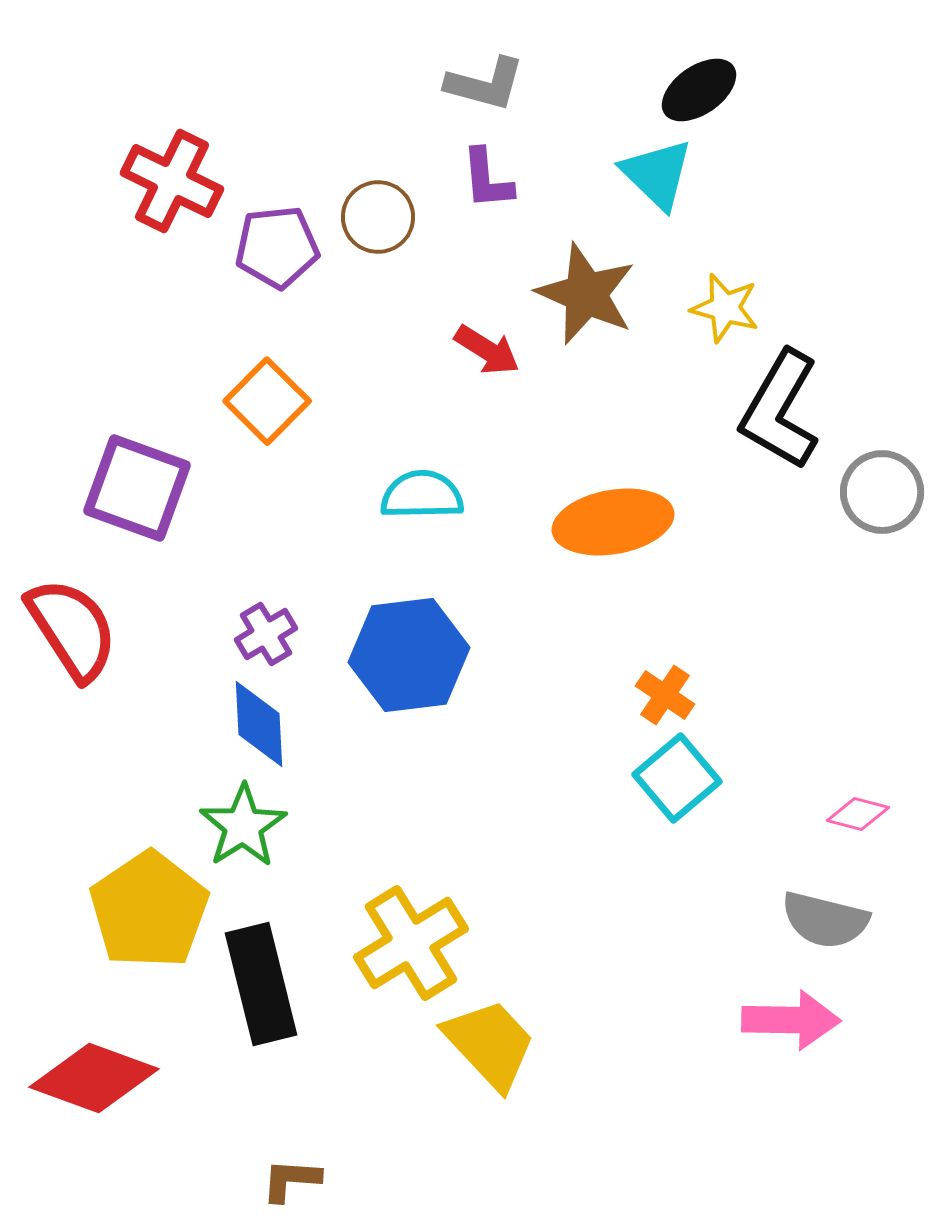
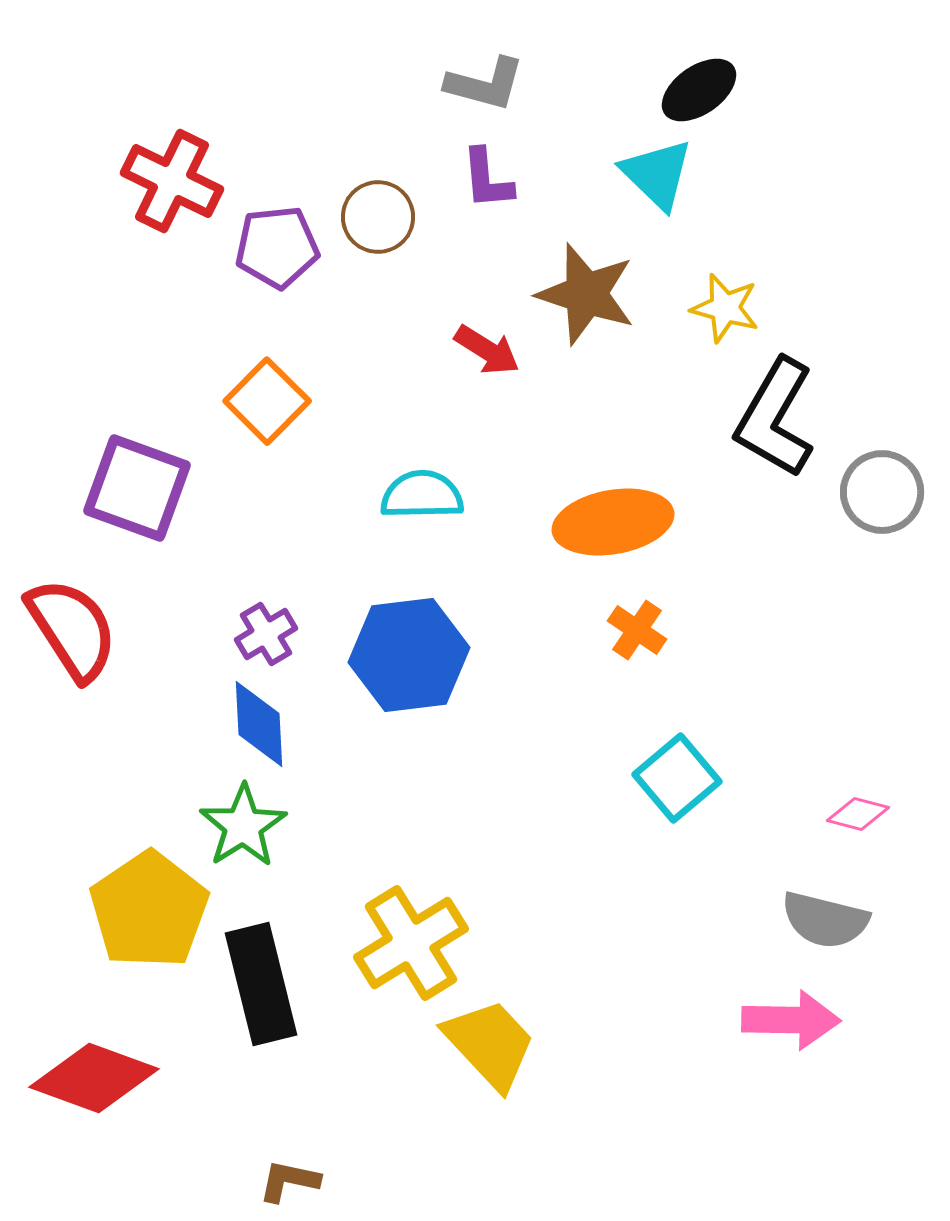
brown star: rotated 6 degrees counterclockwise
black L-shape: moved 5 px left, 8 px down
orange cross: moved 28 px left, 65 px up
brown L-shape: moved 2 px left, 1 px down; rotated 8 degrees clockwise
